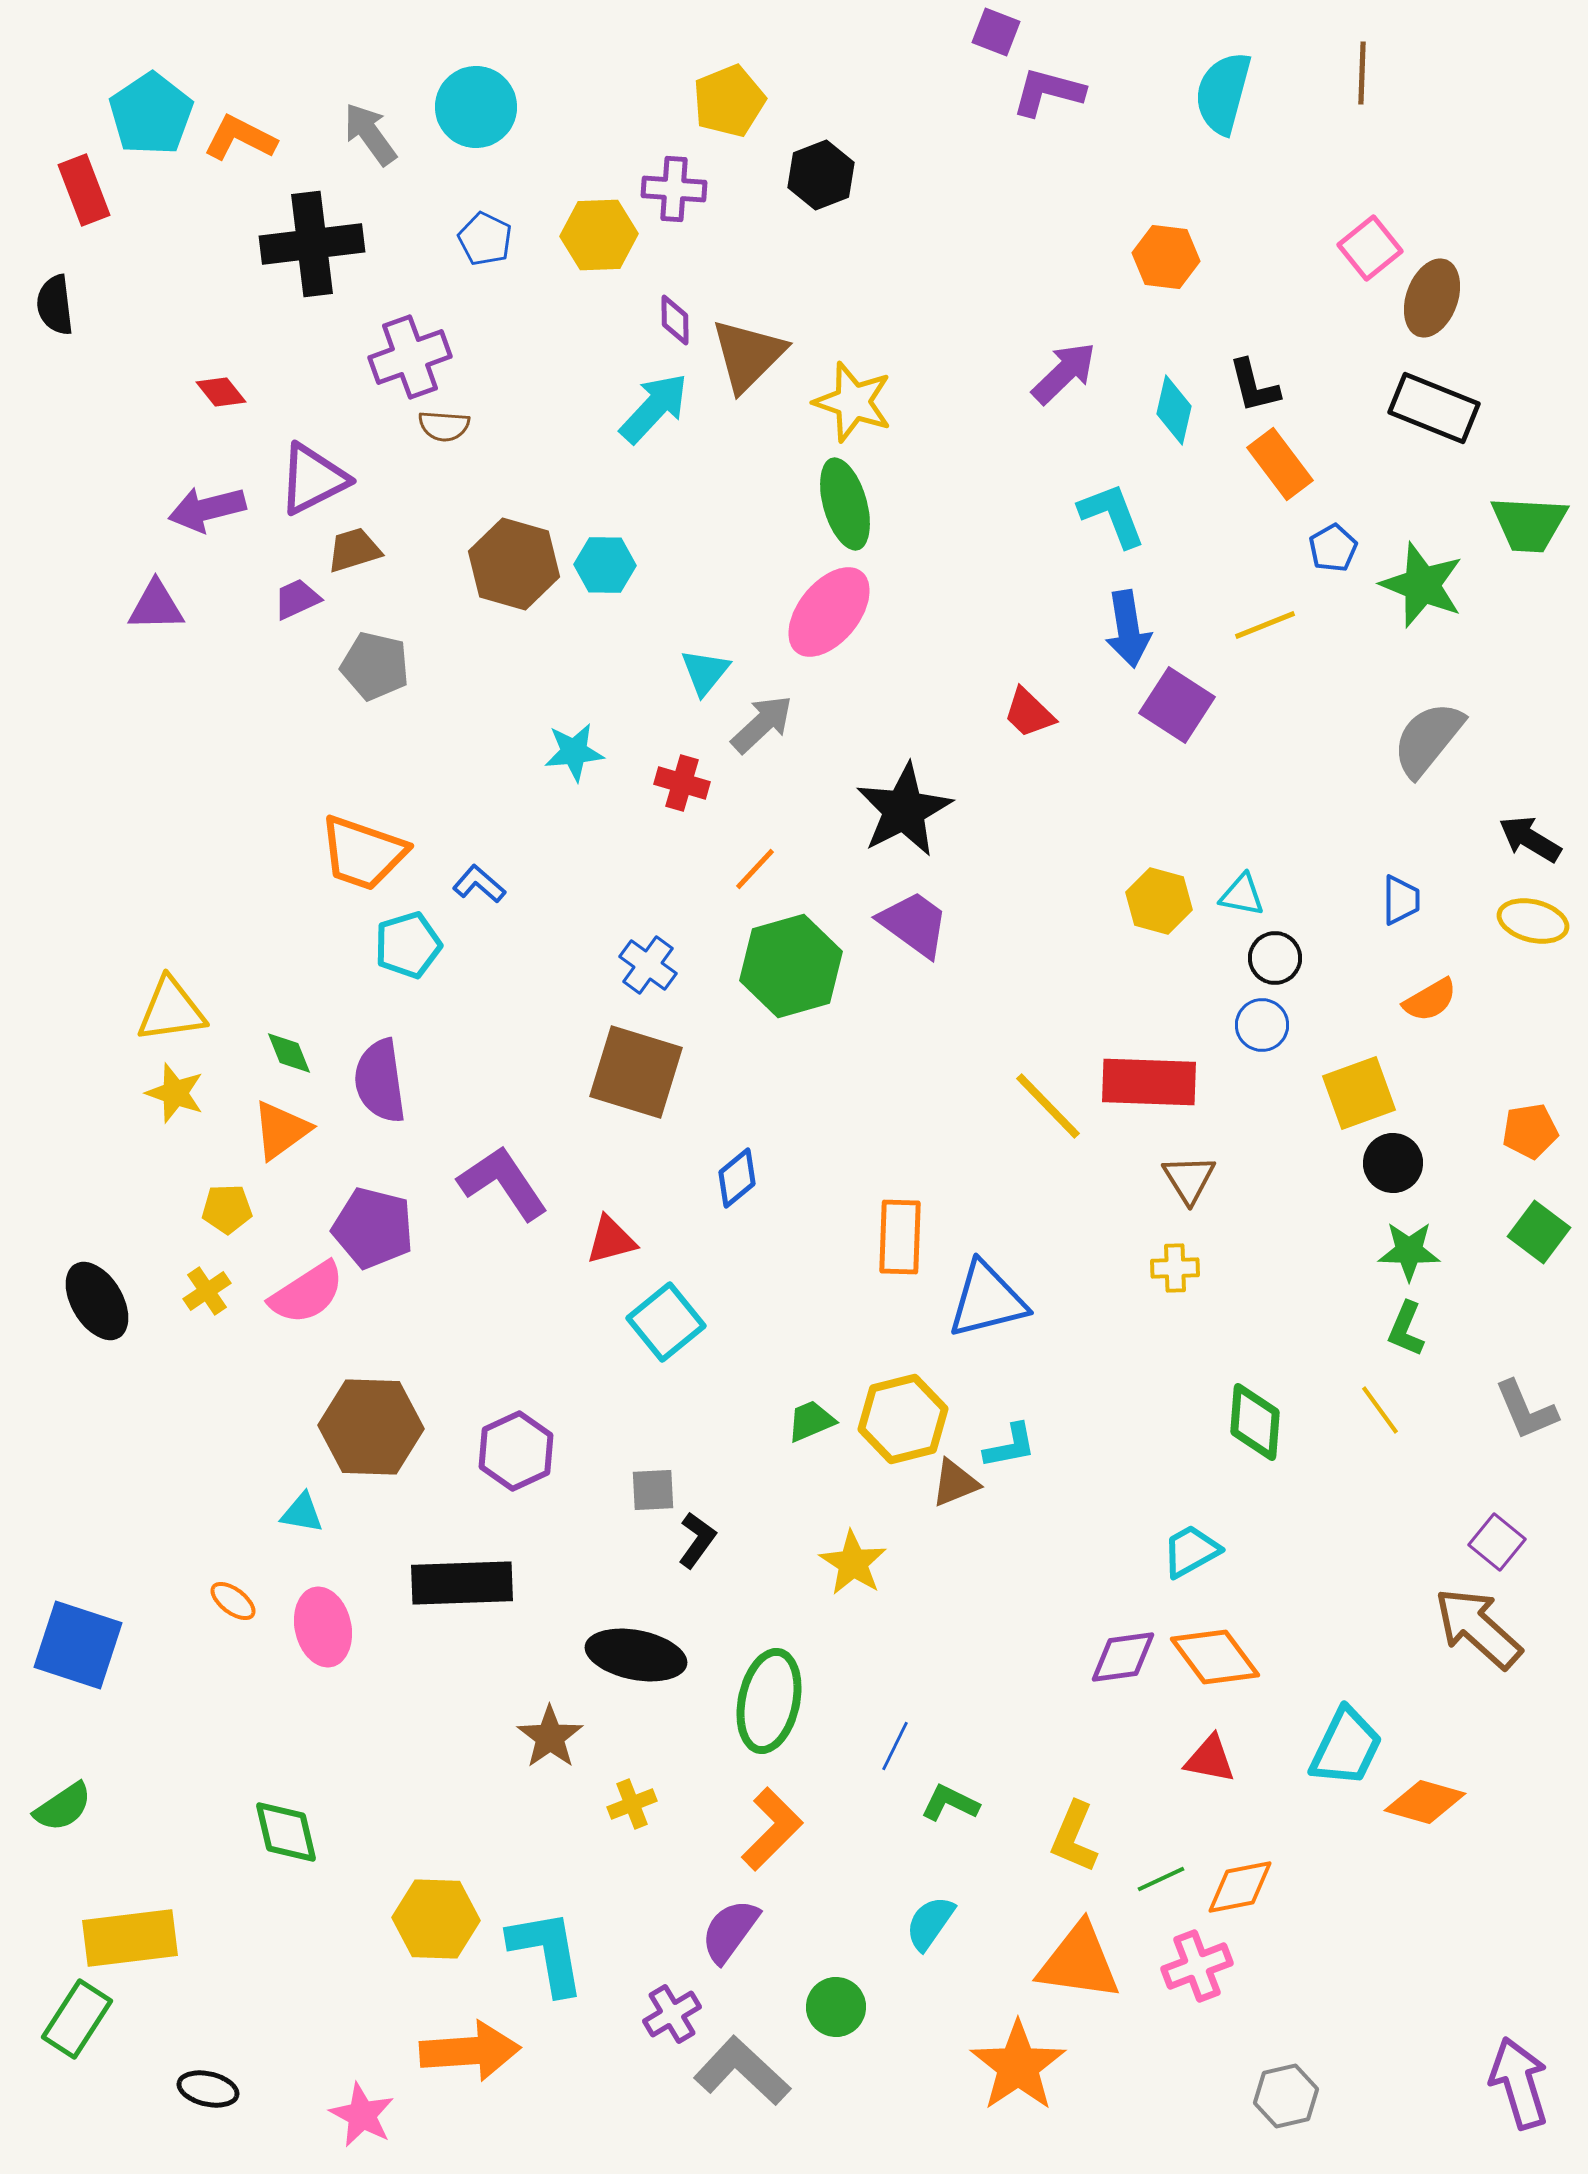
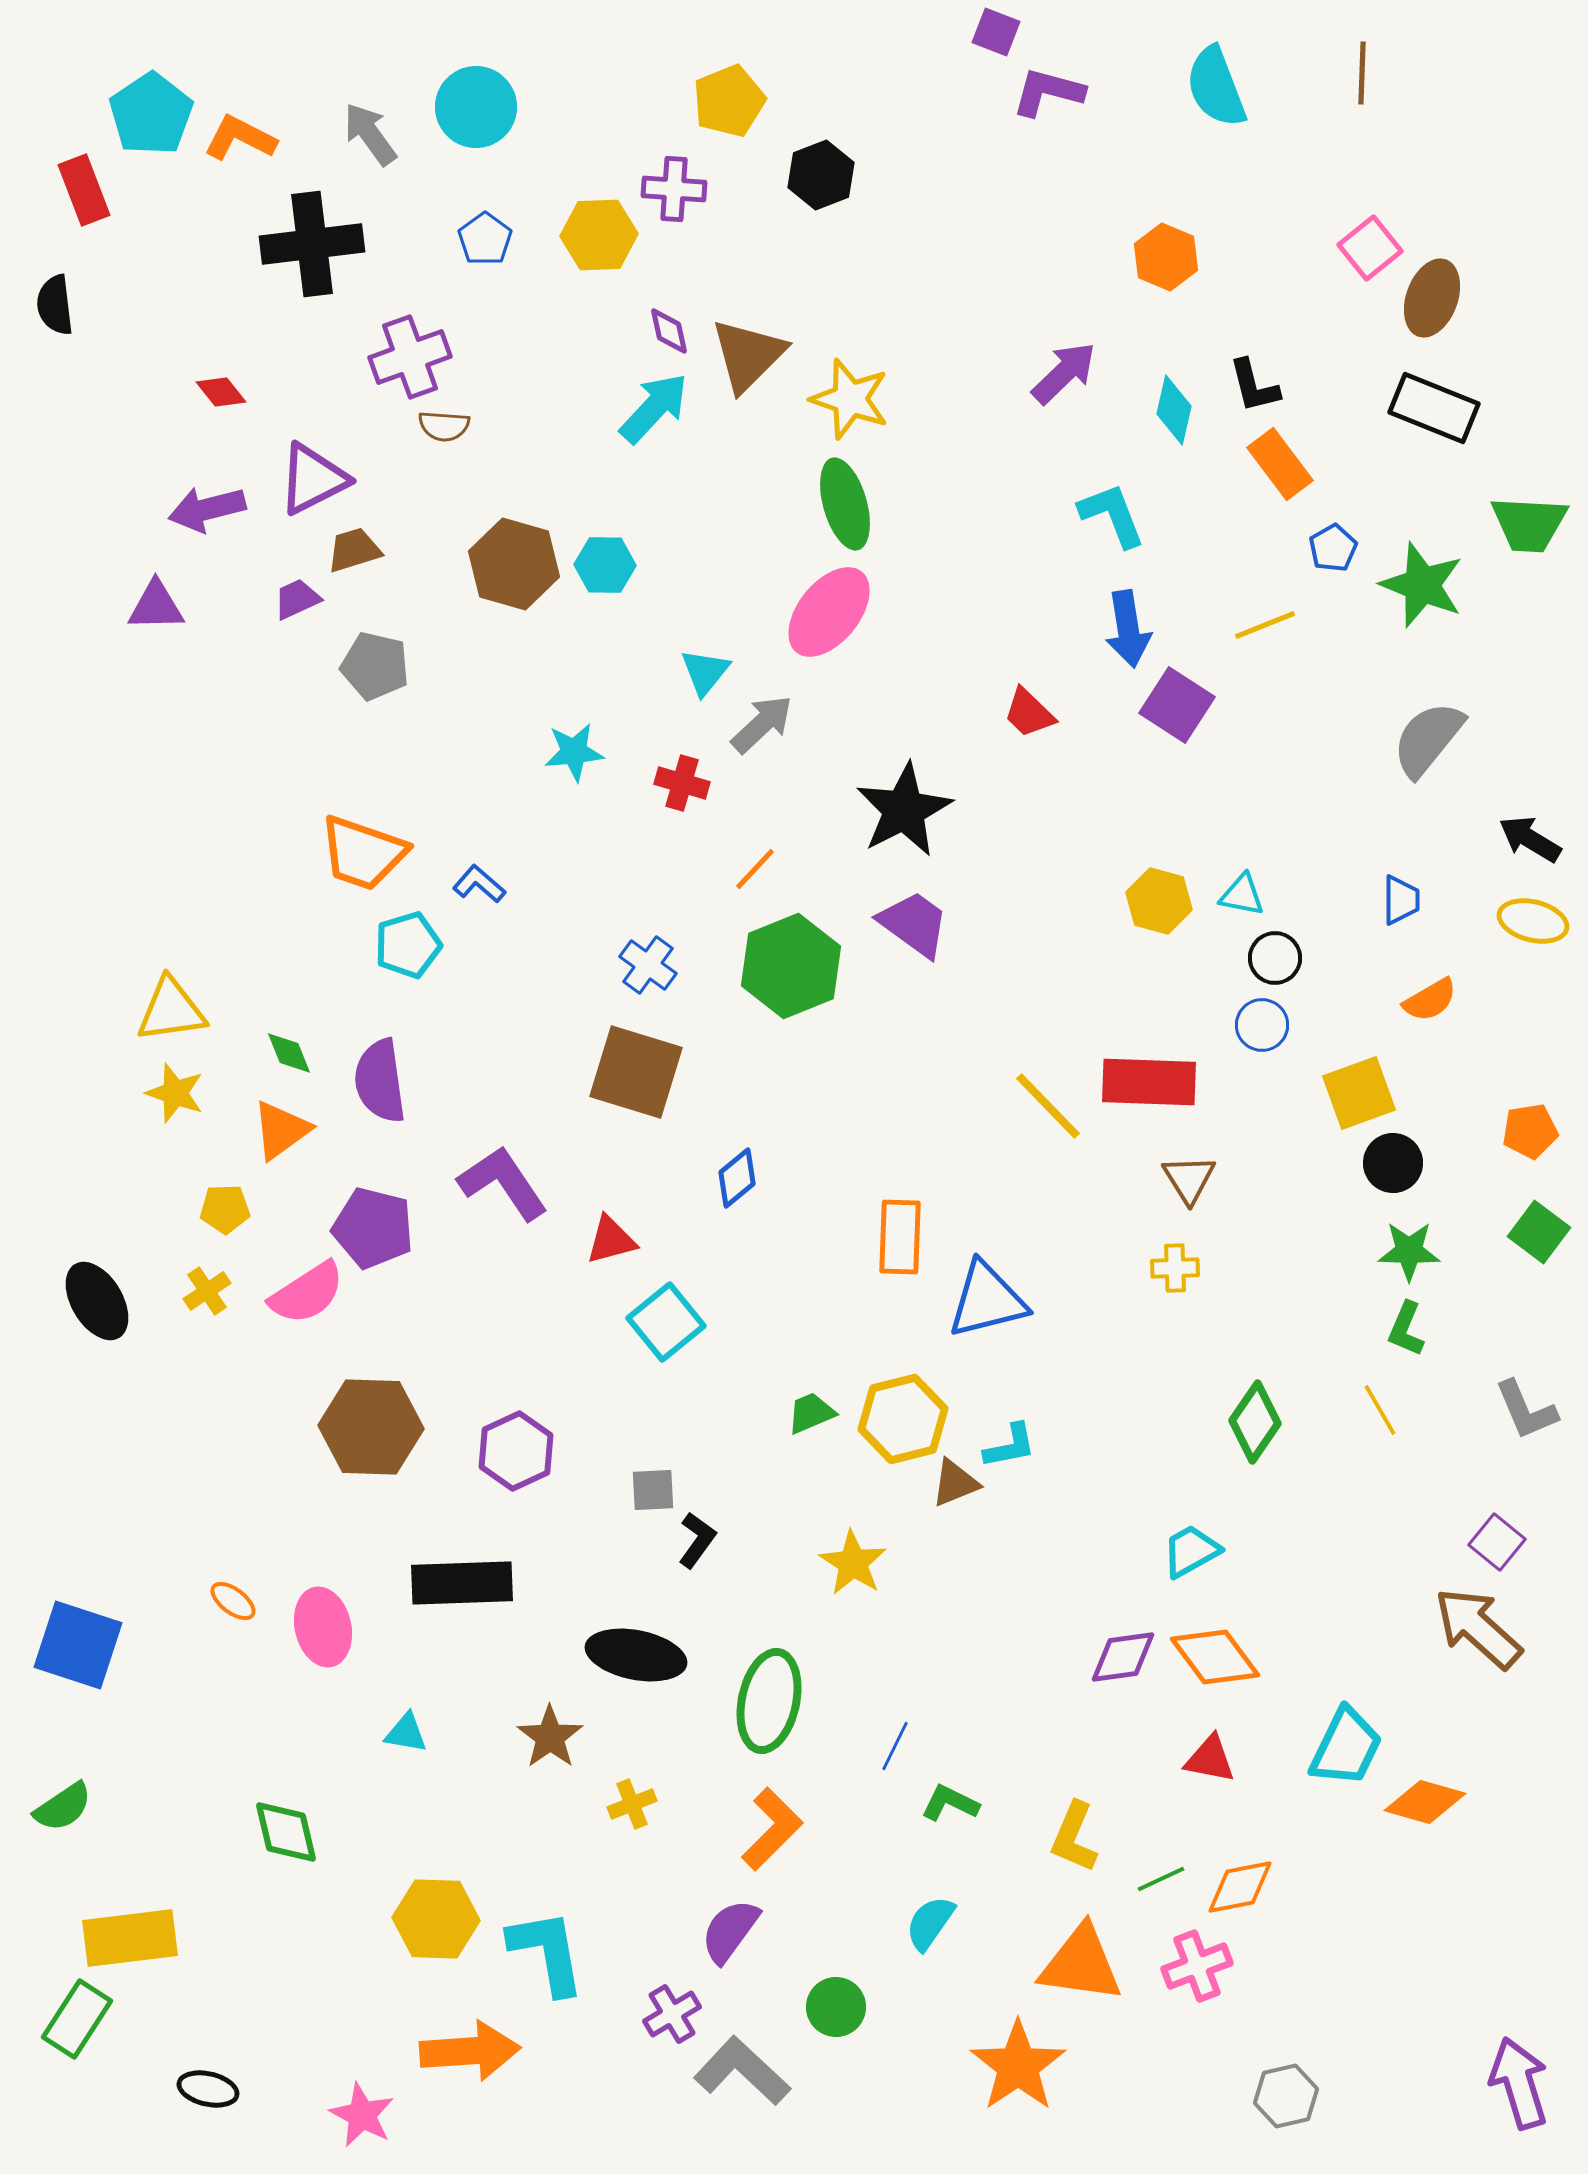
cyan semicircle at (1223, 93): moved 7 px left, 6 px up; rotated 36 degrees counterclockwise
blue pentagon at (485, 239): rotated 10 degrees clockwise
orange hexagon at (1166, 257): rotated 16 degrees clockwise
purple diamond at (675, 320): moved 6 px left, 11 px down; rotated 12 degrees counterclockwise
yellow star at (853, 402): moved 3 px left, 3 px up
green hexagon at (791, 966): rotated 6 degrees counterclockwise
yellow pentagon at (227, 1209): moved 2 px left
yellow line at (1380, 1410): rotated 6 degrees clockwise
green trapezoid at (811, 1421): moved 8 px up
green diamond at (1255, 1422): rotated 30 degrees clockwise
cyan triangle at (302, 1513): moved 104 px right, 220 px down
orange triangle at (1079, 1962): moved 2 px right, 2 px down
